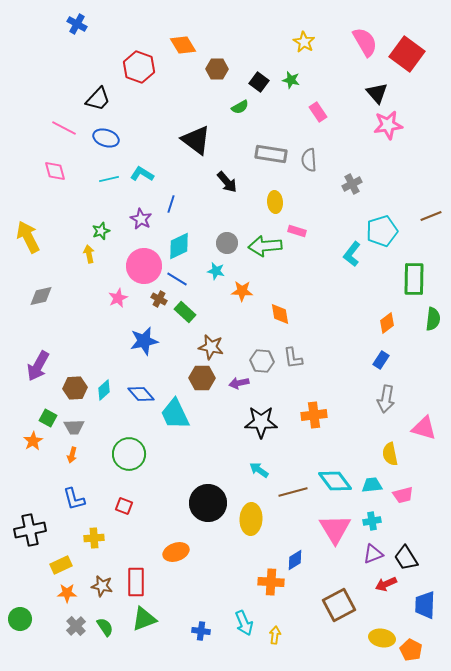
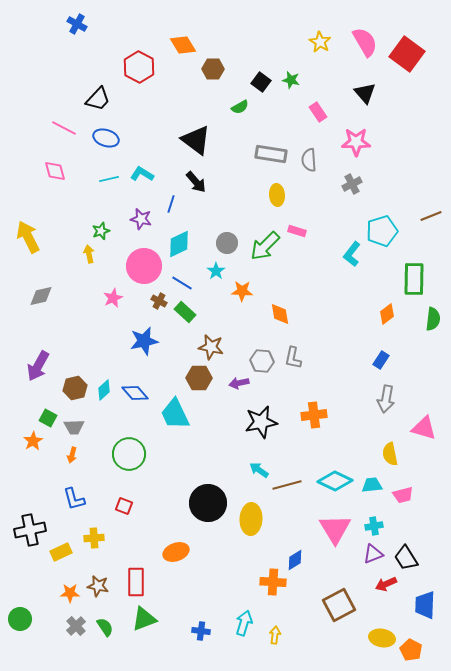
yellow star at (304, 42): moved 16 px right
red hexagon at (139, 67): rotated 8 degrees clockwise
brown hexagon at (217, 69): moved 4 px left
black square at (259, 82): moved 2 px right
black triangle at (377, 93): moved 12 px left
pink star at (388, 125): moved 32 px left, 17 px down; rotated 8 degrees clockwise
black arrow at (227, 182): moved 31 px left
yellow ellipse at (275, 202): moved 2 px right, 7 px up
purple star at (141, 219): rotated 15 degrees counterclockwise
cyan diamond at (179, 246): moved 2 px up
green arrow at (265, 246): rotated 40 degrees counterclockwise
cyan star at (216, 271): rotated 24 degrees clockwise
blue line at (177, 279): moved 5 px right, 4 px down
pink star at (118, 298): moved 5 px left
brown cross at (159, 299): moved 2 px down
orange diamond at (387, 323): moved 9 px up
gray L-shape at (293, 358): rotated 20 degrees clockwise
brown hexagon at (202, 378): moved 3 px left
brown hexagon at (75, 388): rotated 10 degrees counterclockwise
blue diamond at (141, 394): moved 6 px left, 1 px up
black star at (261, 422): rotated 12 degrees counterclockwise
cyan diamond at (335, 481): rotated 28 degrees counterclockwise
brown line at (293, 492): moved 6 px left, 7 px up
cyan cross at (372, 521): moved 2 px right, 5 px down
yellow rectangle at (61, 565): moved 13 px up
orange cross at (271, 582): moved 2 px right
brown star at (102, 586): moved 4 px left
orange star at (67, 593): moved 3 px right
cyan arrow at (244, 623): rotated 140 degrees counterclockwise
